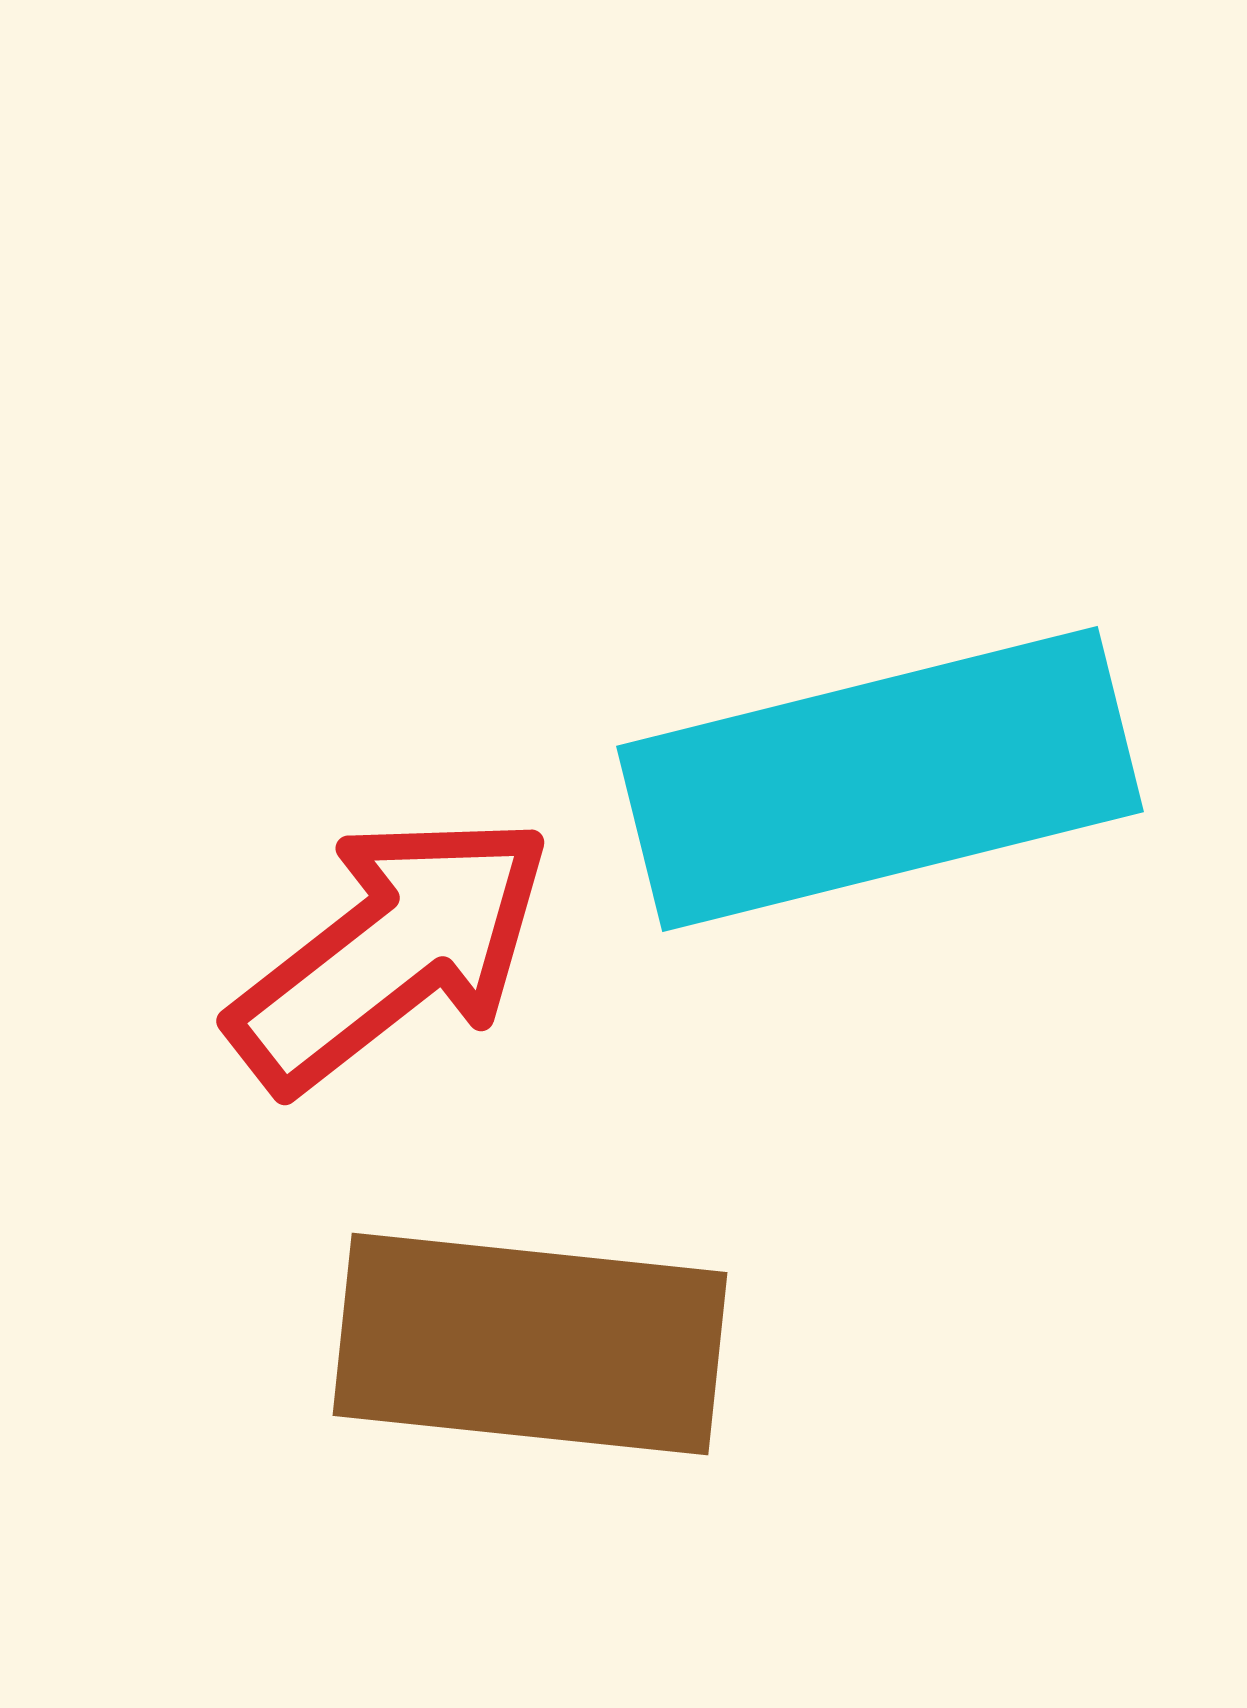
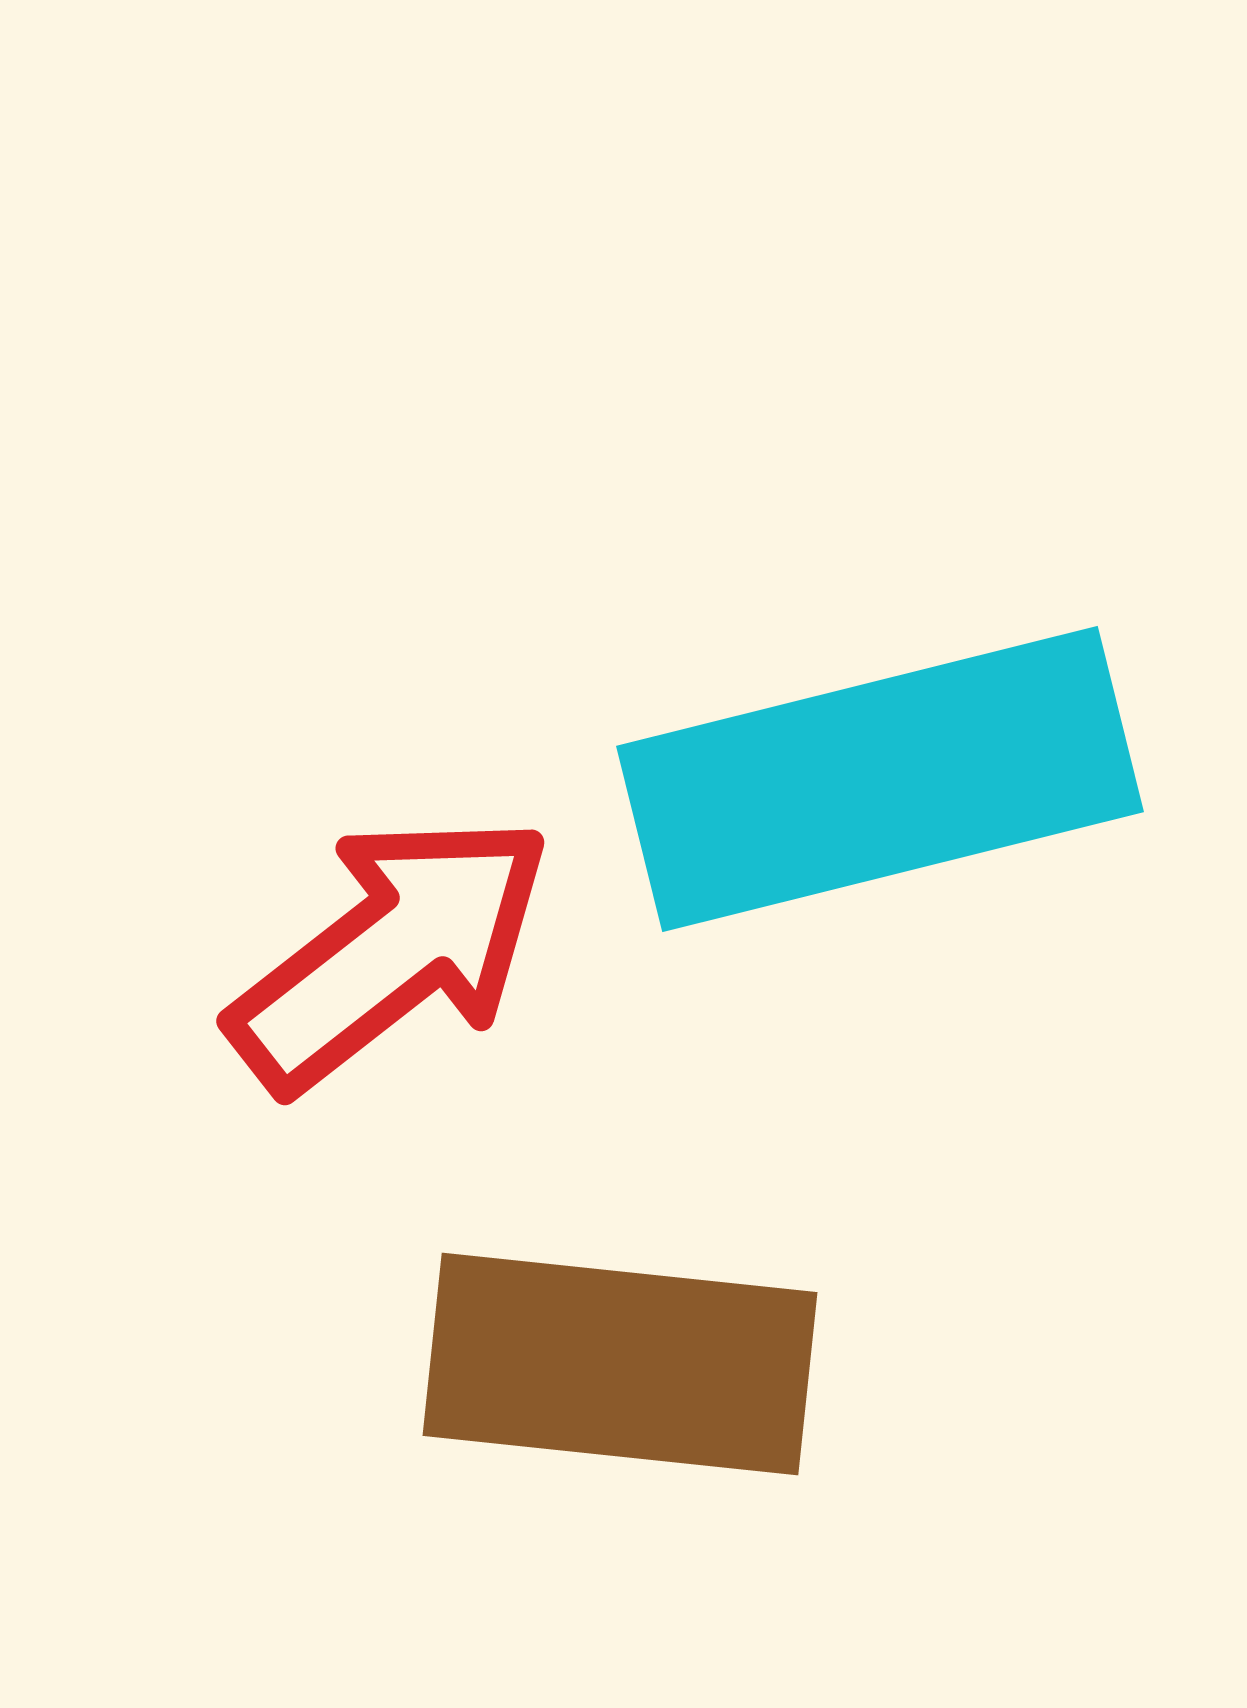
brown rectangle: moved 90 px right, 20 px down
